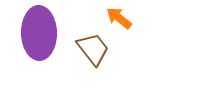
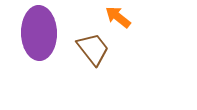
orange arrow: moved 1 px left, 1 px up
